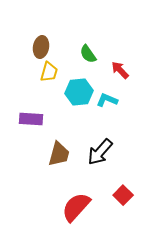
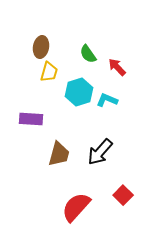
red arrow: moved 3 px left, 3 px up
cyan hexagon: rotated 12 degrees counterclockwise
